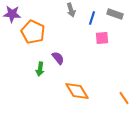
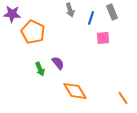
gray arrow: moved 1 px left
gray rectangle: moved 3 px left, 2 px up; rotated 49 degrees clockwise
blue line: moved 1 px left
pink square: moved 1 px right
purple semicircle: moved 5 px down
green arrow: rotated 32 degrees counterclockwise
orange diamond: moved 2 px left
orange line: moved 1 px left
